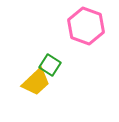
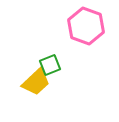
green square: rotated 35 degrees clockwise
